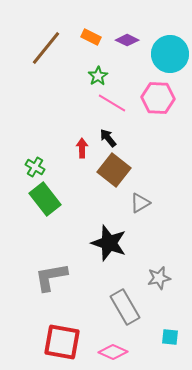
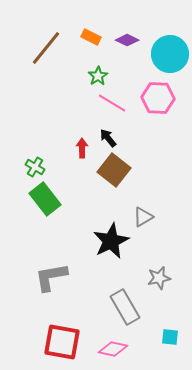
gray triangle: moved 3 px right, 14 px down
black star: moved 2 px right, 2 px up; rotated 27 degrees clockwise
pink diamond: moved 3 px up; rotated 12 degrees counterclockwise
